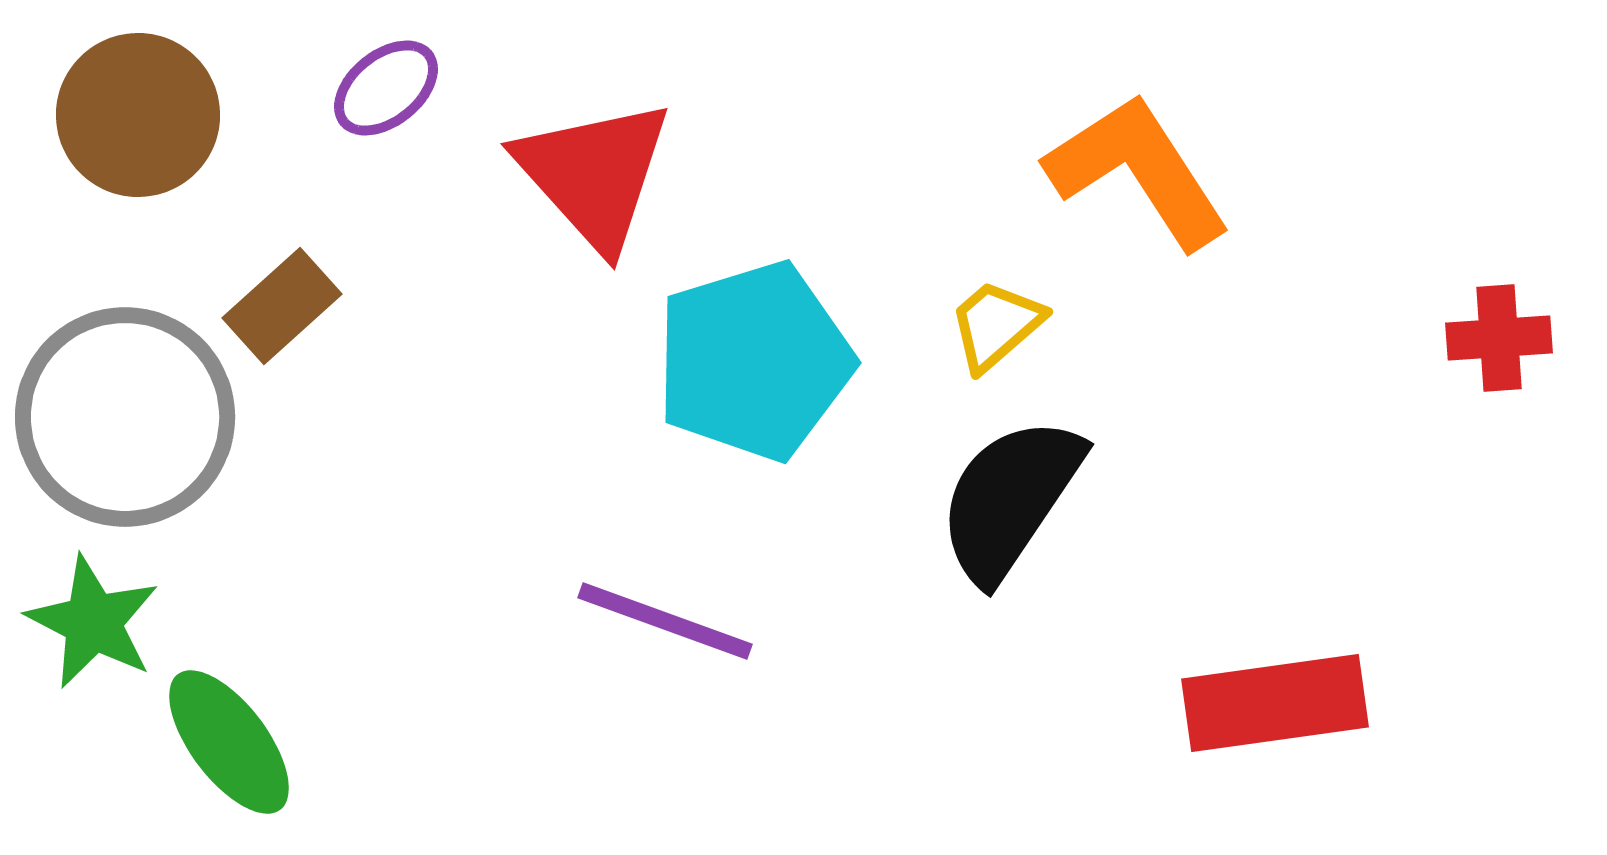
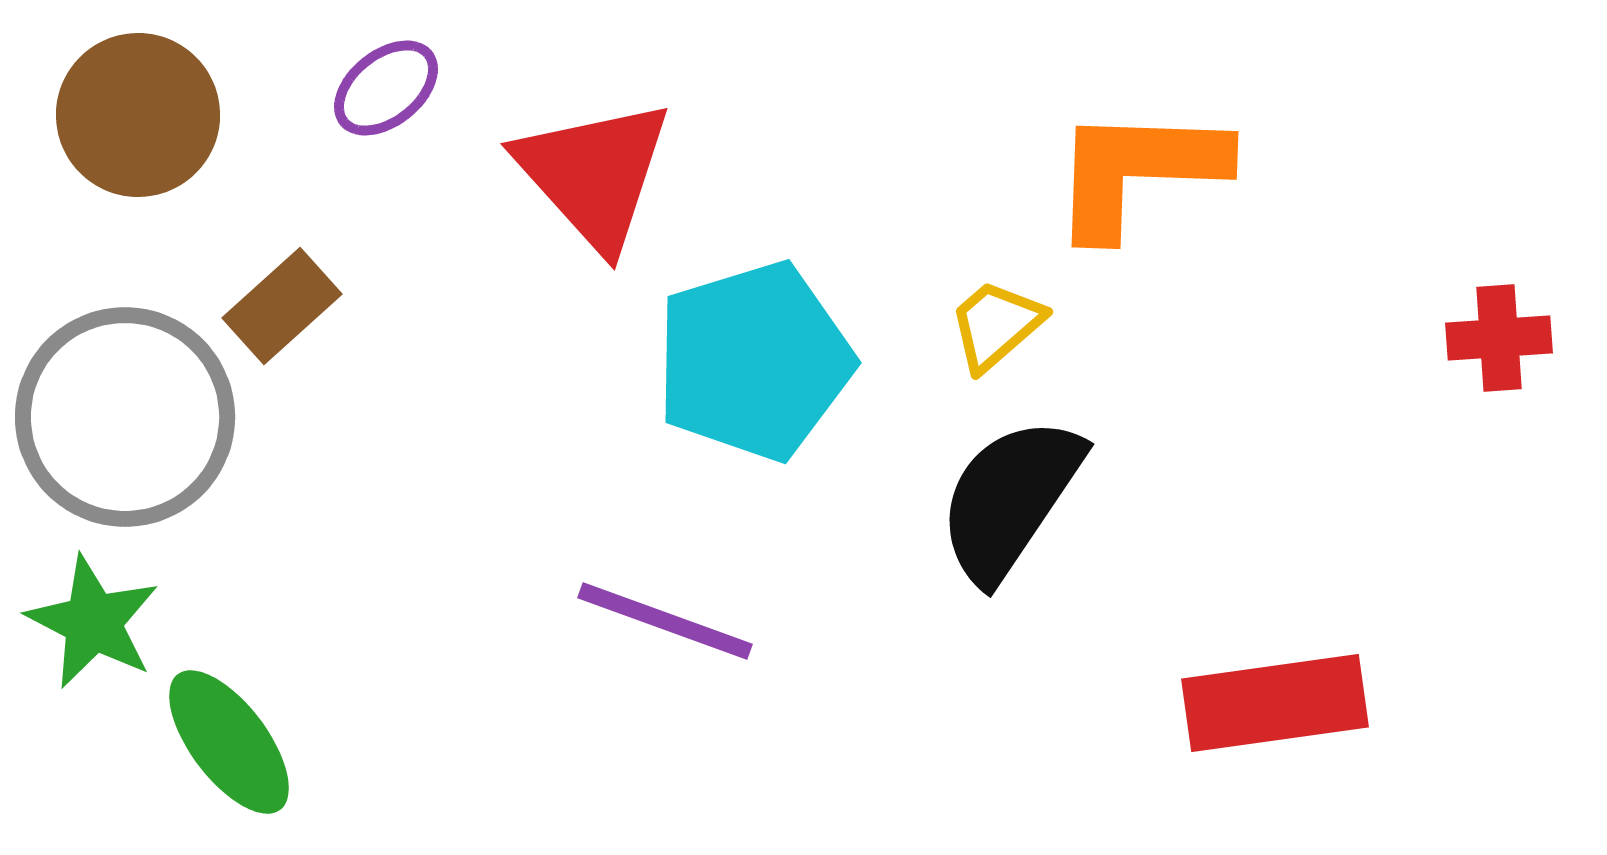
orange L-shape: rotated 55 degrees counterclockwise
